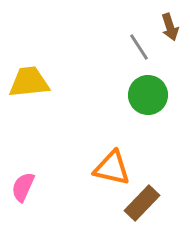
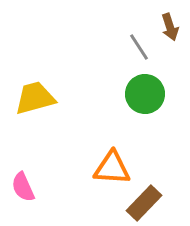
yellow trapezoid: moved 6 px right, 16 px down; rotated 9 degrees counterclockwise
green circle: moved 3 px left, 1 px up
orange triangle: rotated 9 degrees counterclockwise
pink semicircle: rotated 48 degrees counterclockwise
brown rectangle: moved 2 px right
